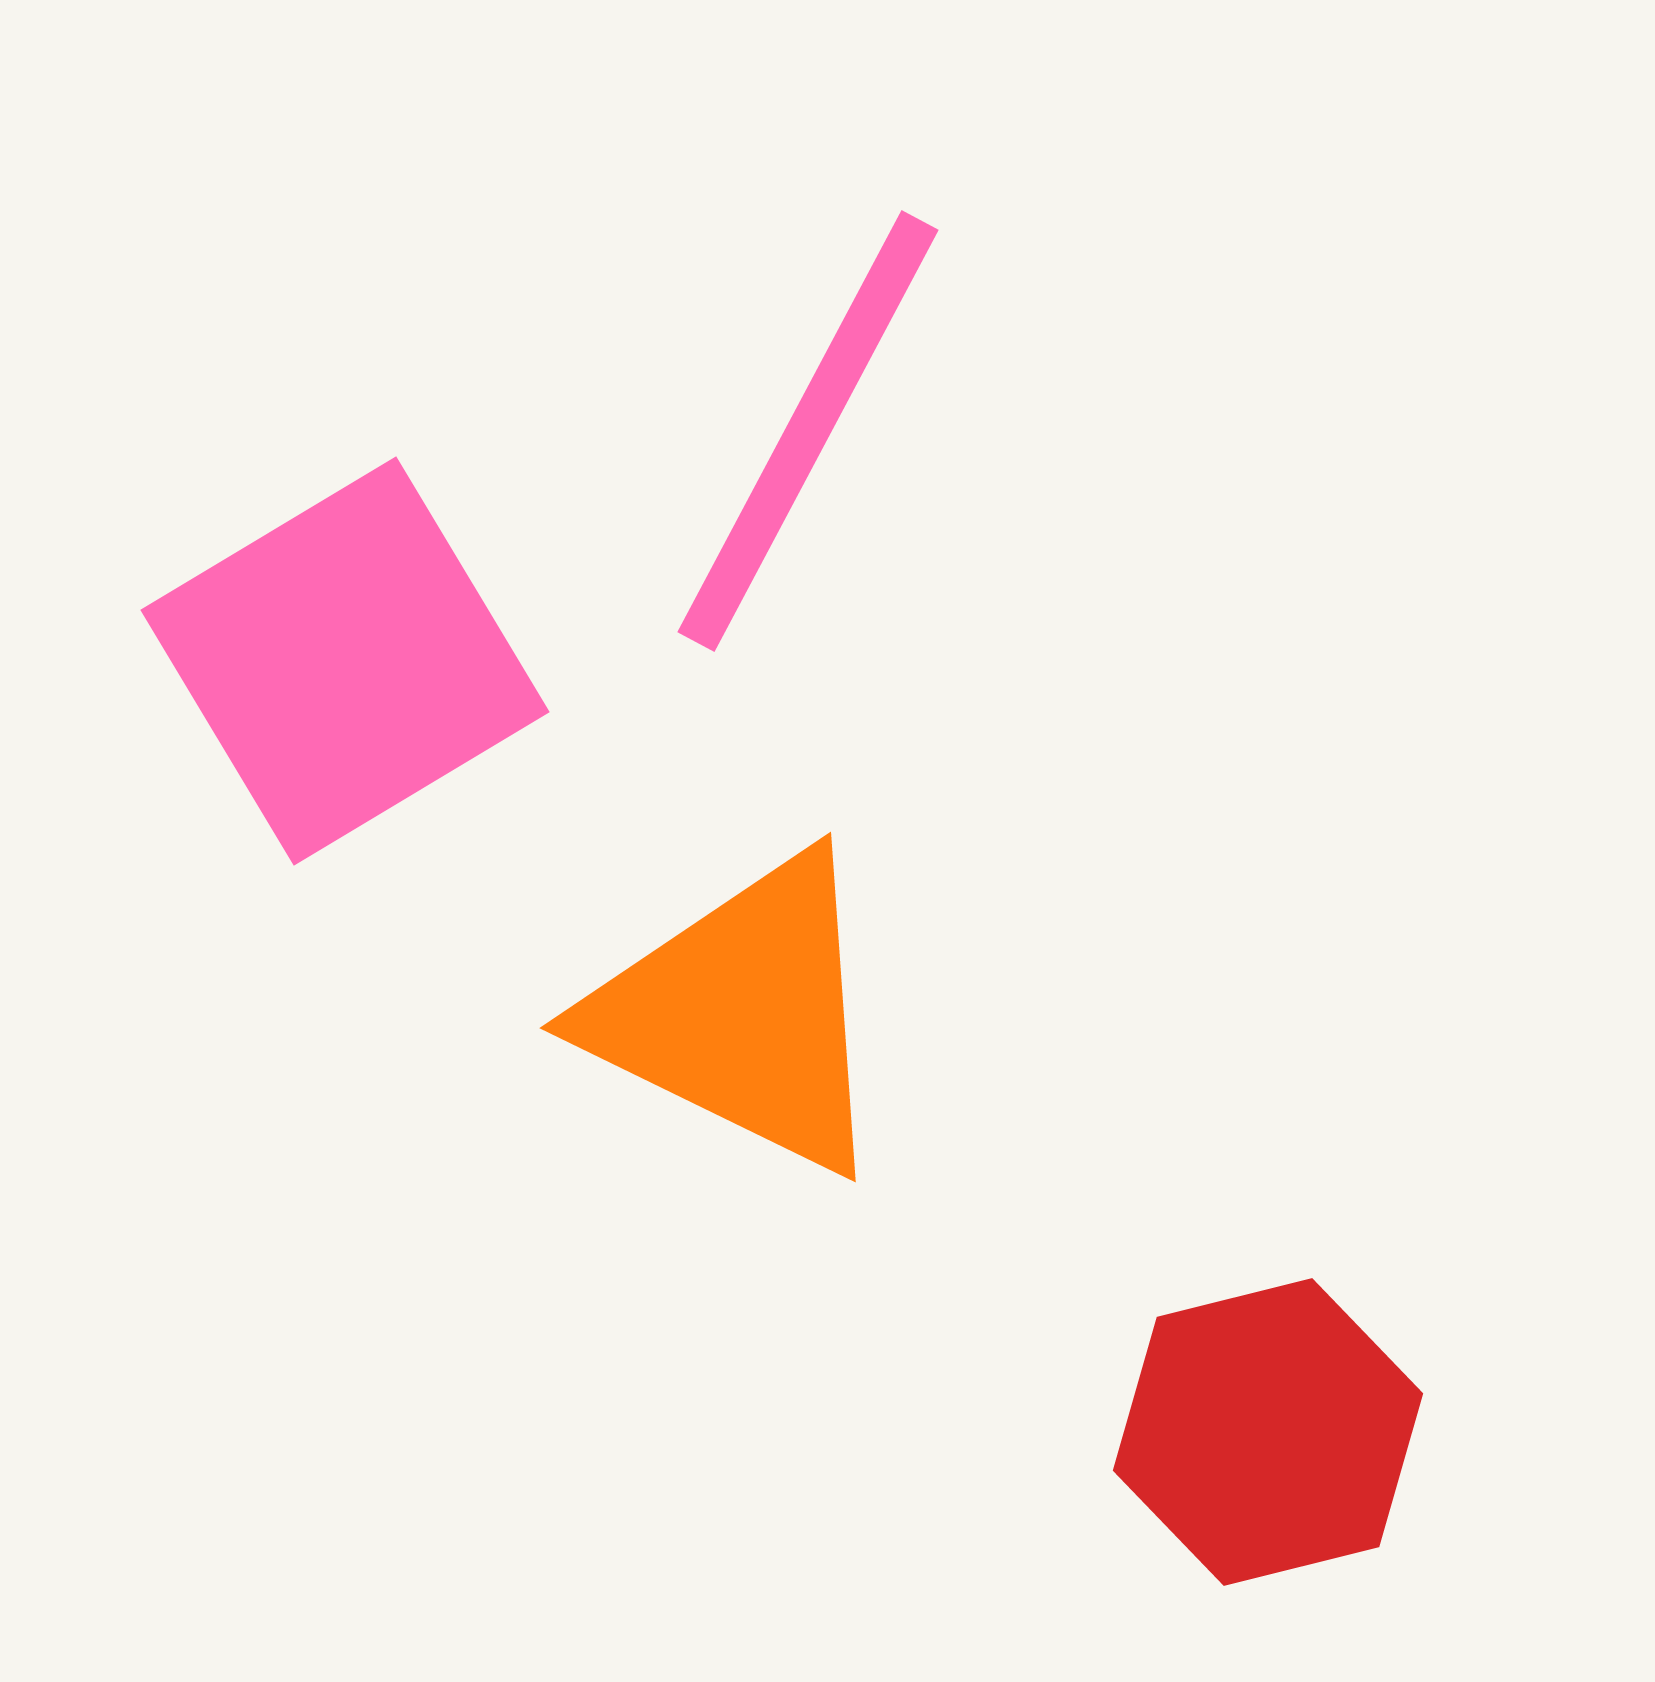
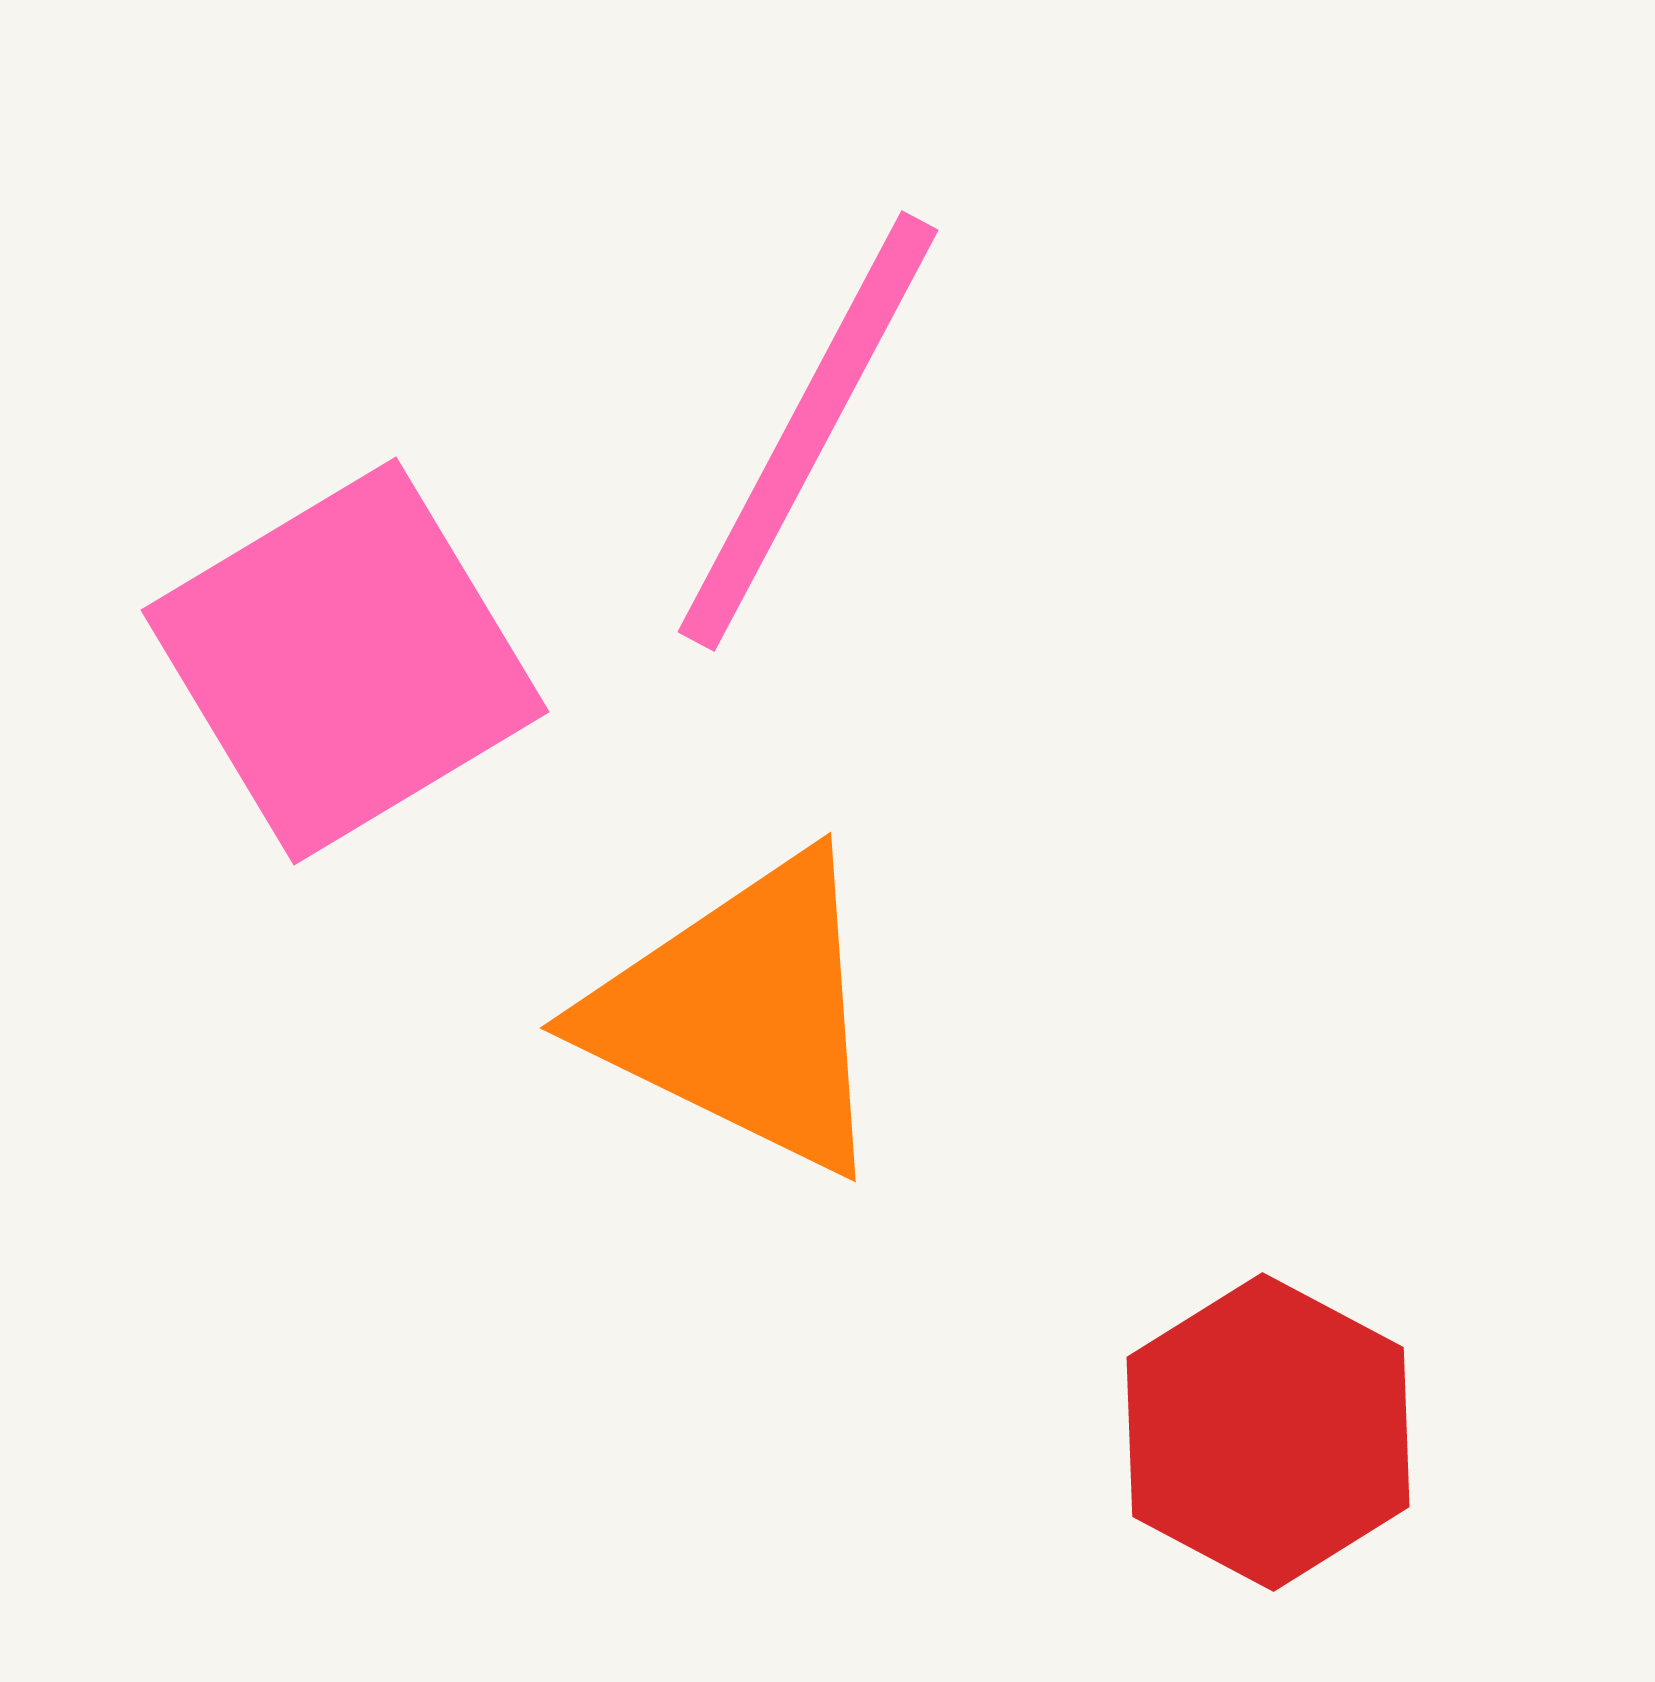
red hexagon: rotated 18 degrees counterclockwise
